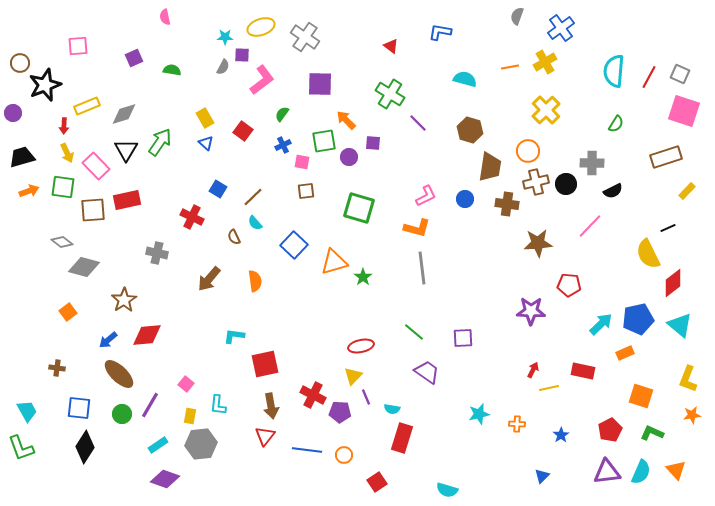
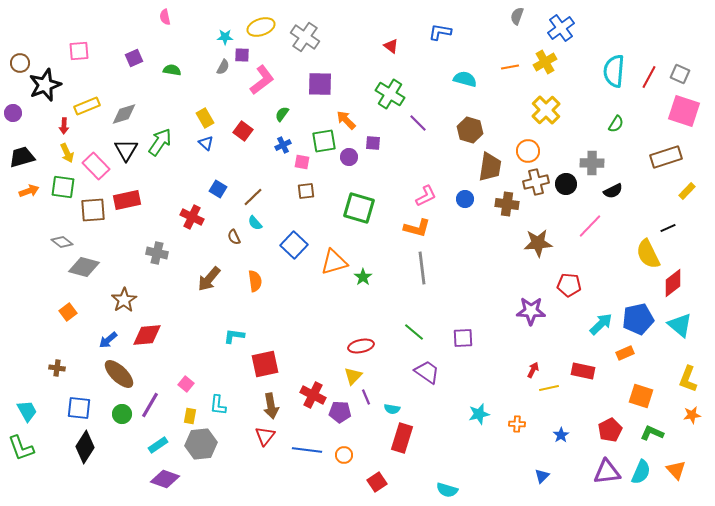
pink square at (78, 46): moved 1 px right, 5 px down
